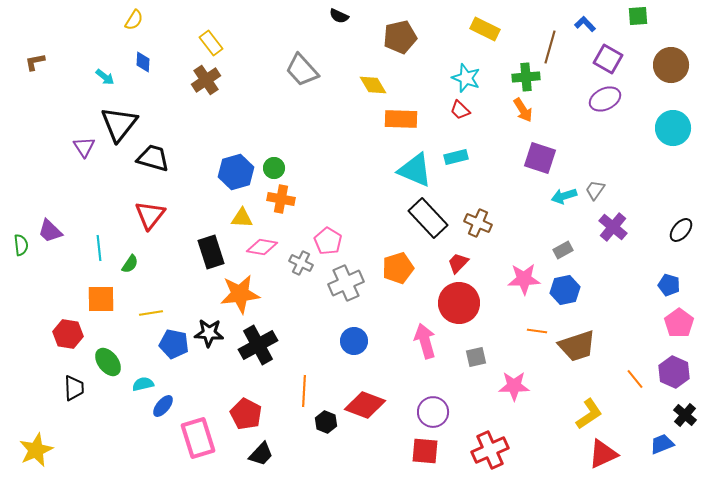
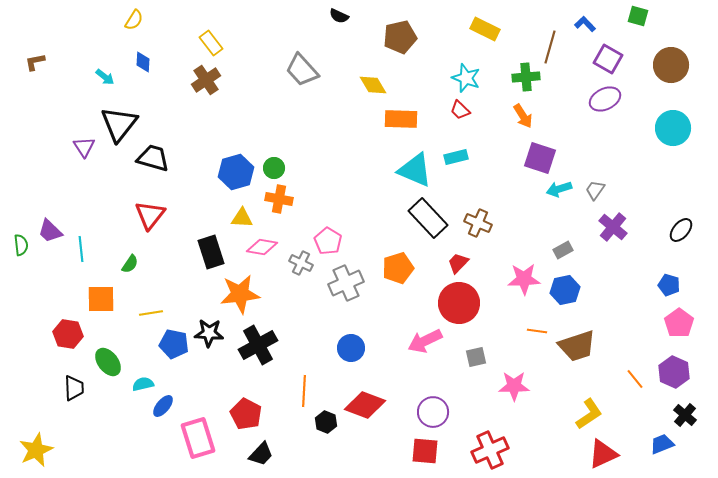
green square at (638, 16): rotated 20 degrees clockwise
orange arrow at (523, 110): moved 6 px down
cyan arrow at (564, 196): moved 5 px left, 7 px up
orange cross at (281, 199): moved 2 px left
cyan line at (99, 248): moved 18 px left, 1 px down
blue circle at (354, 341): moved 3 px left, 7 px down
pink arrow at (425, 341): rotated 100 degrees counterclockwise
